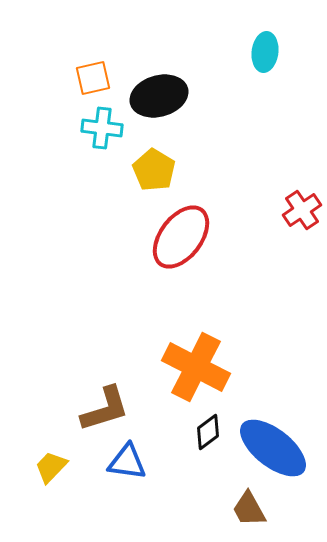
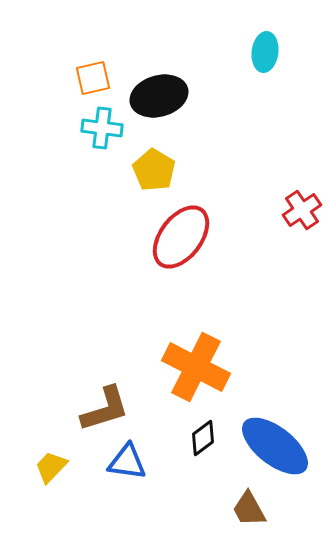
black diamond: moved 5 px left, 6 px down
blue ellipse: moved 2 px right, 2 px up
